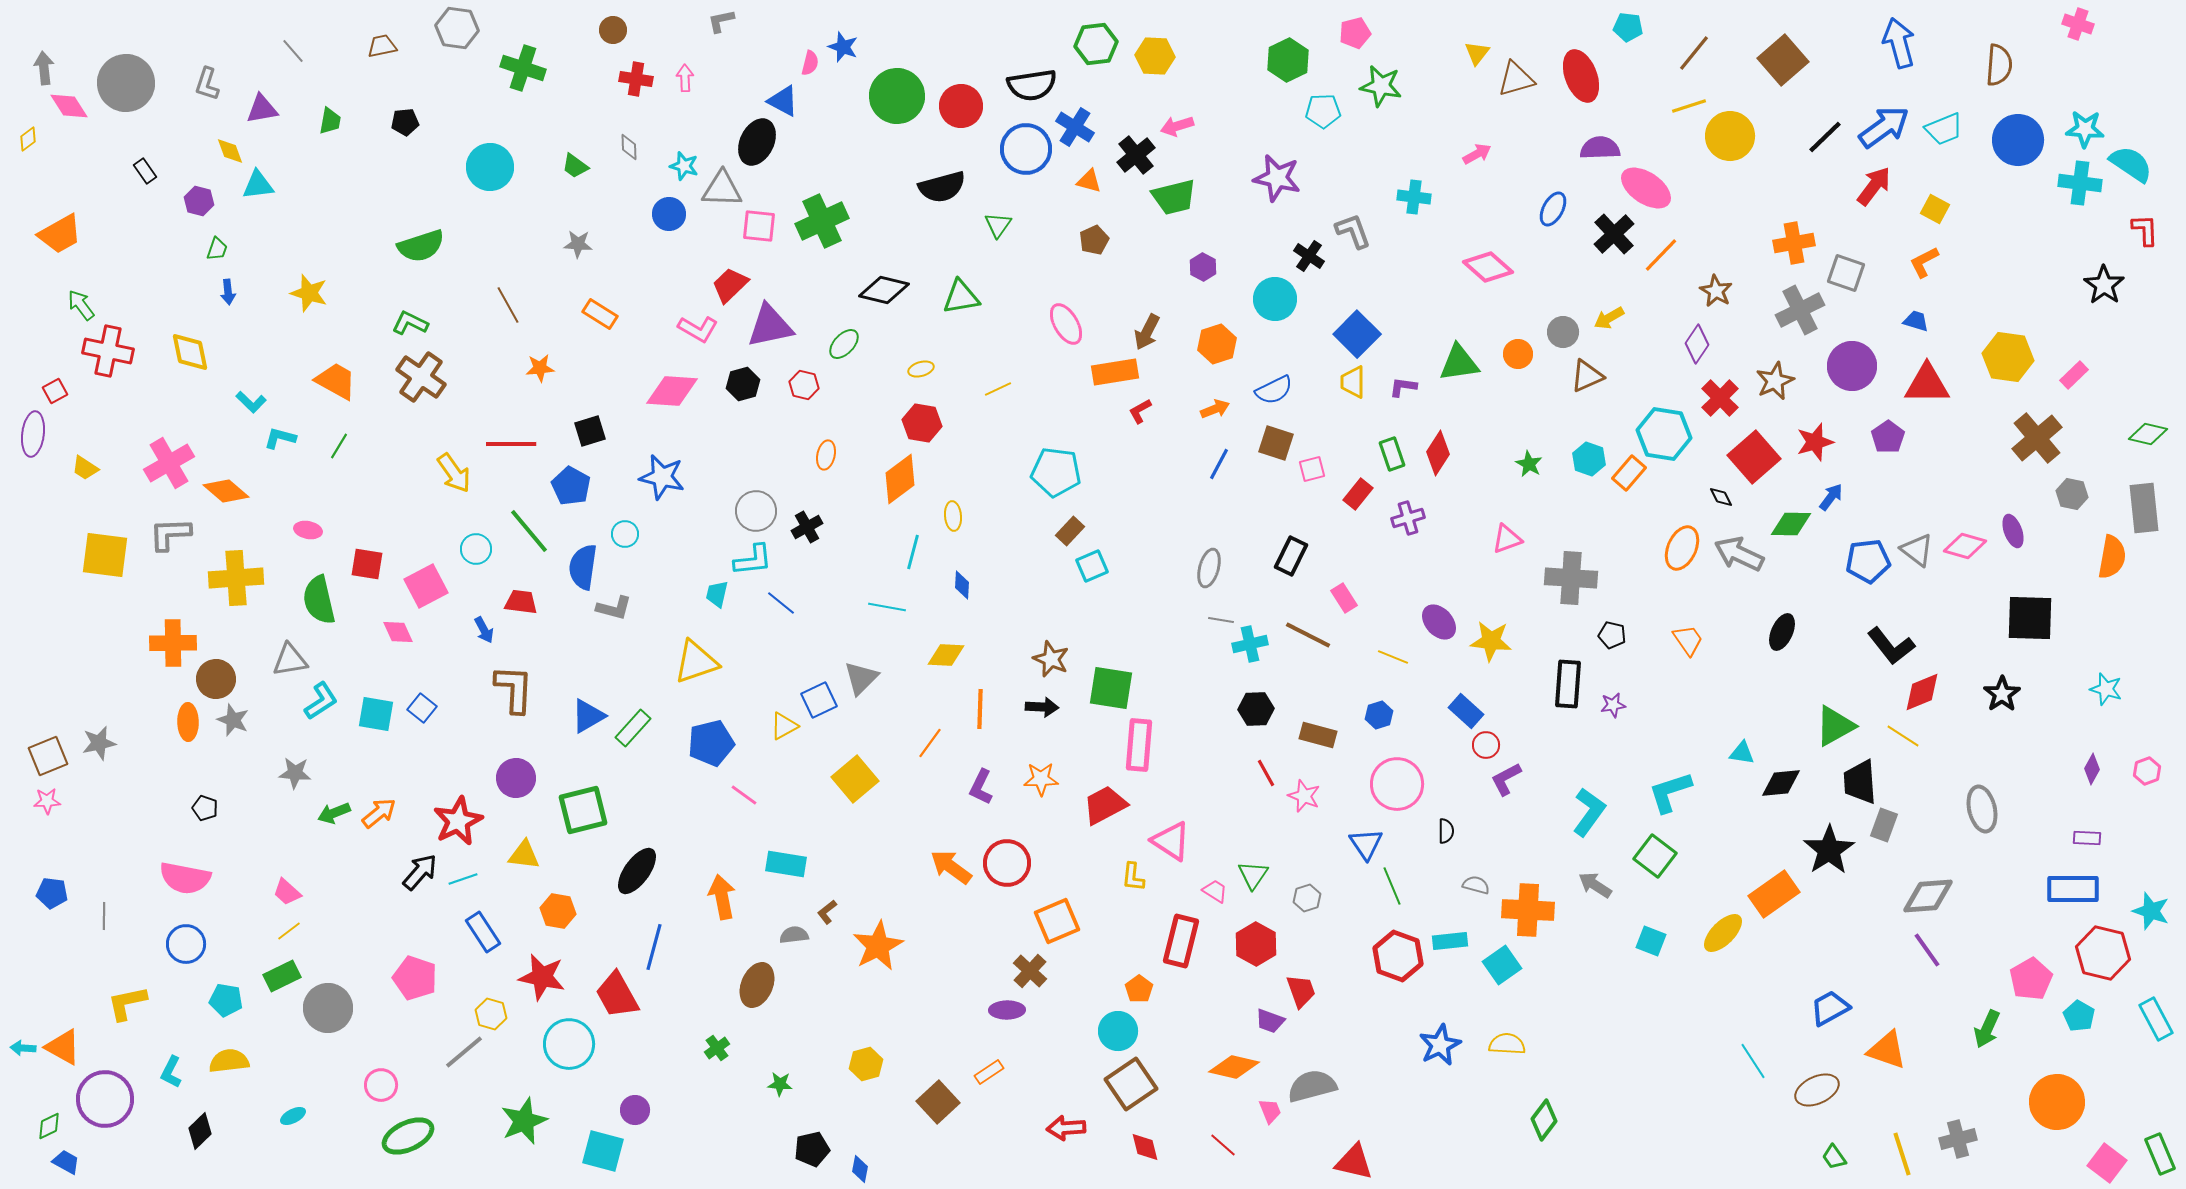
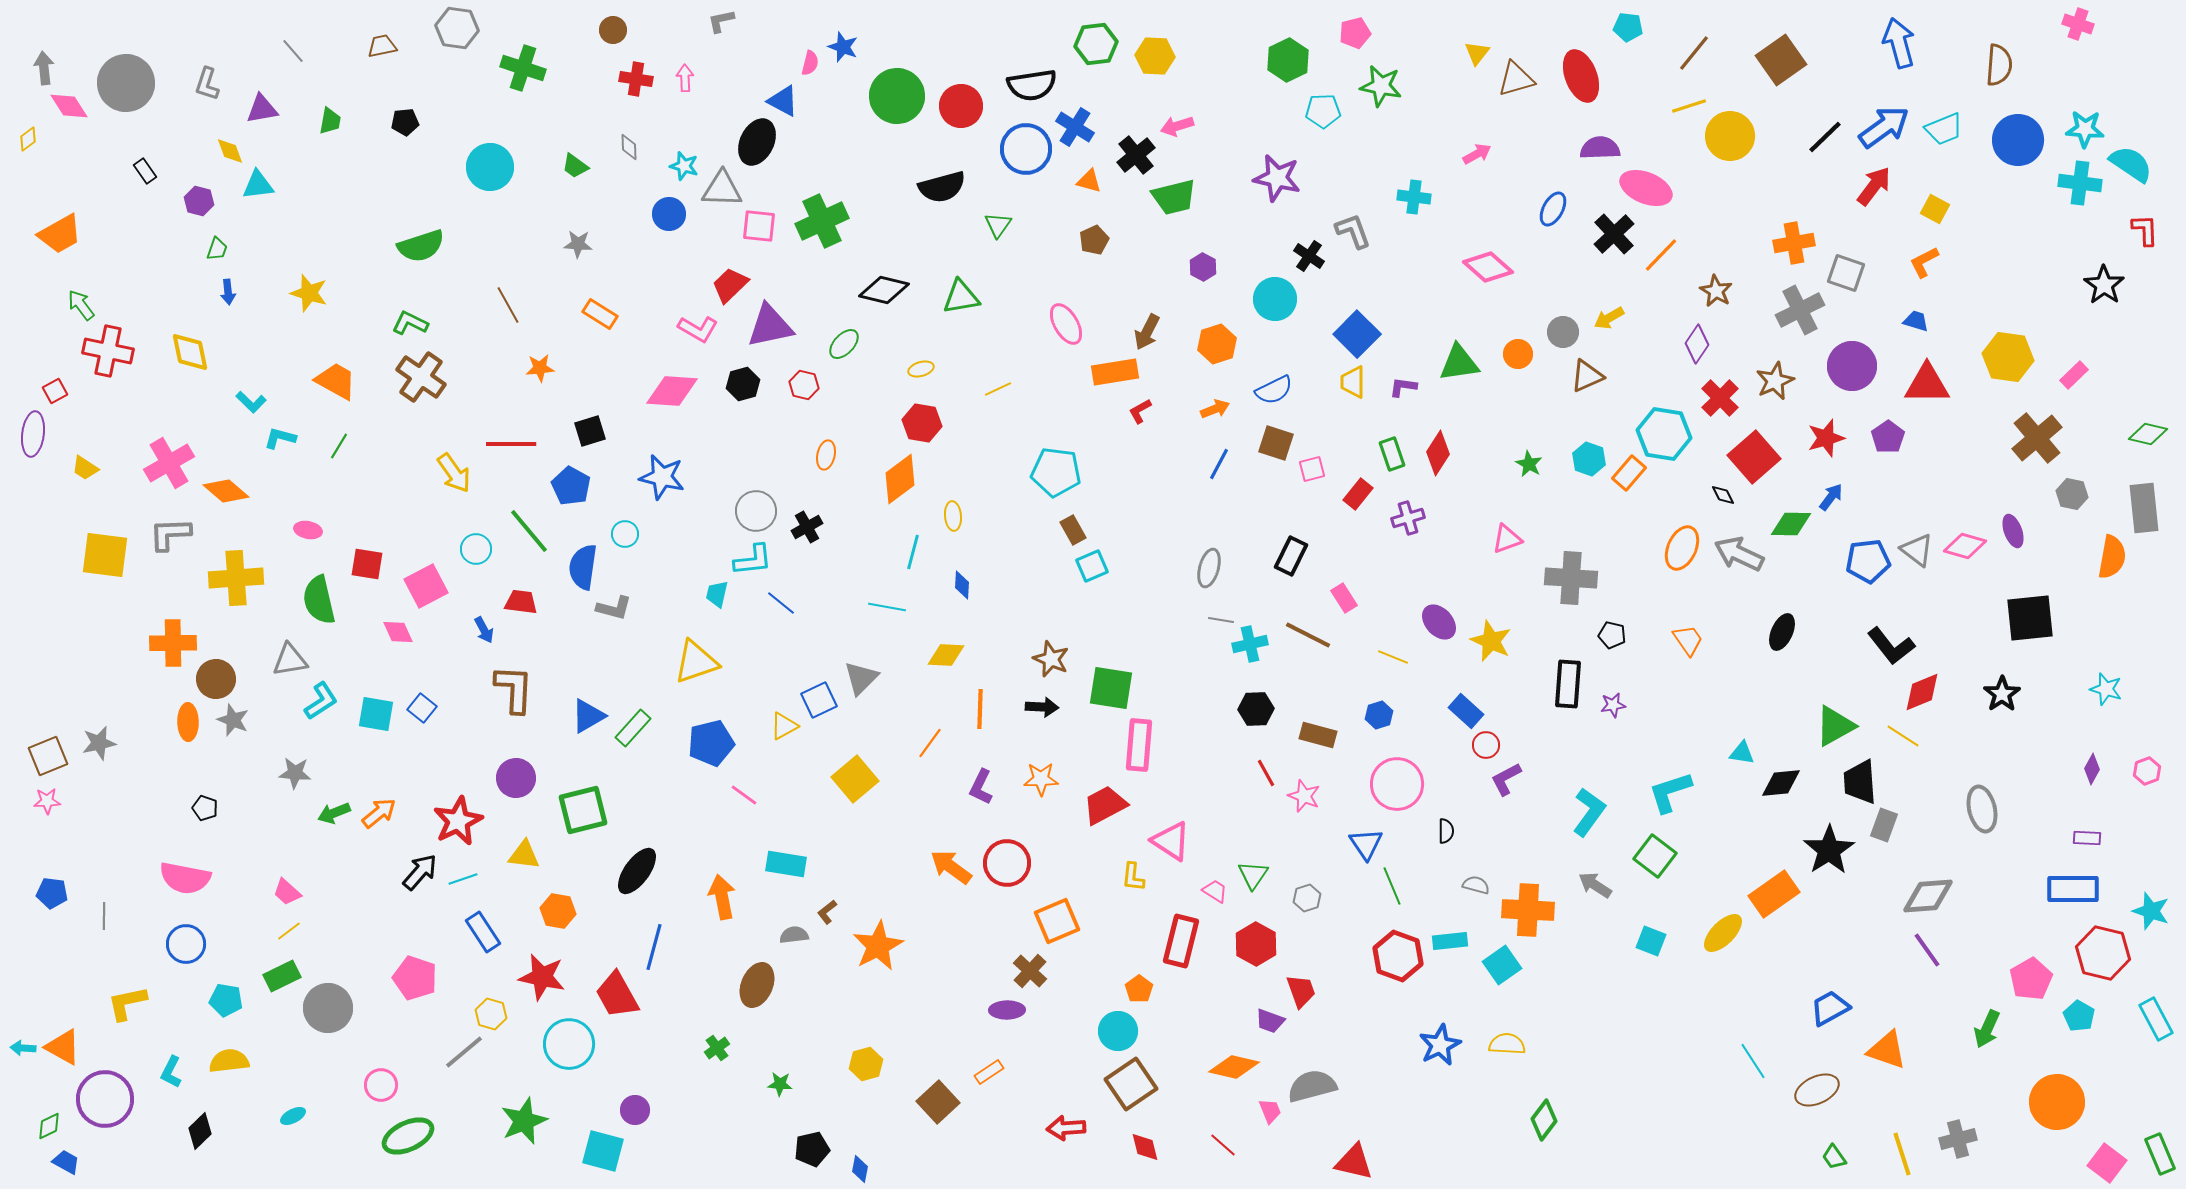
brown square at (1783, 60): moved 2 px left; rotated 6 degrees clockwise
pink ellipse at (1646, 188): rotated 12 degrees counterclockwise
red star at (1815, 442): moved 11 px right, 4 px up
black diamond at (1721, 497): moved 2 px right, 2 px up
brown rectangle at (1070, 531): moved 3 px right, 1 px up; rotated 72 degrees counterclockwise
black square at (2030, 618): rotated 8 degrees counterclockwise
yellow star at (1491, 641): rotated 18 degrees clockwise
